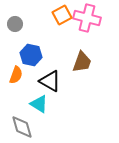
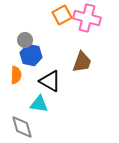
gray circle: moved 10 px right, 16 px down
orange semicircle: rotated 18 degrees counterclockwise
cyan triangle: rotated 24 degrees counterclockwise
